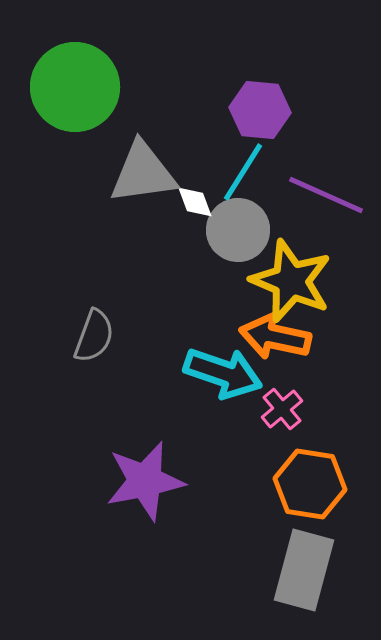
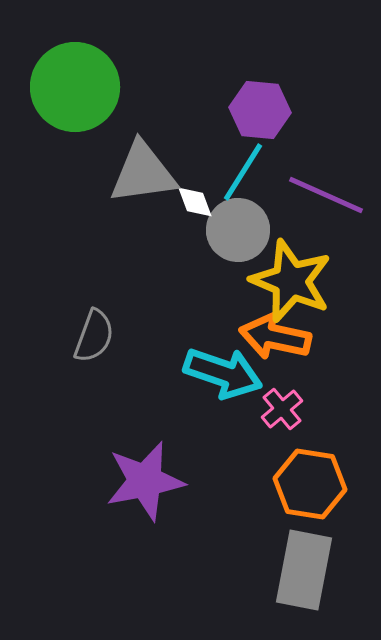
gray rectangle: rotated 4 degrees counterclockwise
